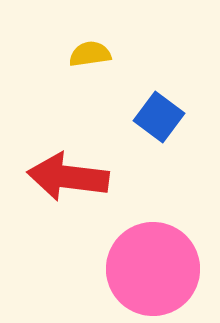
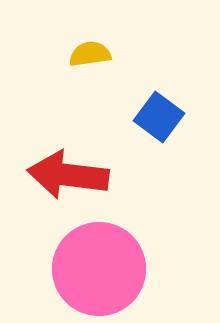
red arrow: moved 2 px up
pink circle: moved 54 px left
